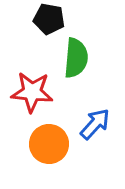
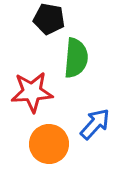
red star: rotated 9 degrees counterclockwise
